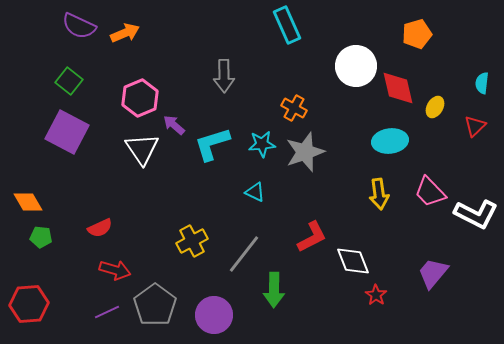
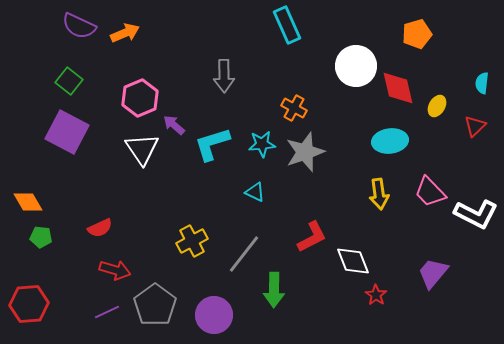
yellow ellipse: moved 2 px right, 1 px up
